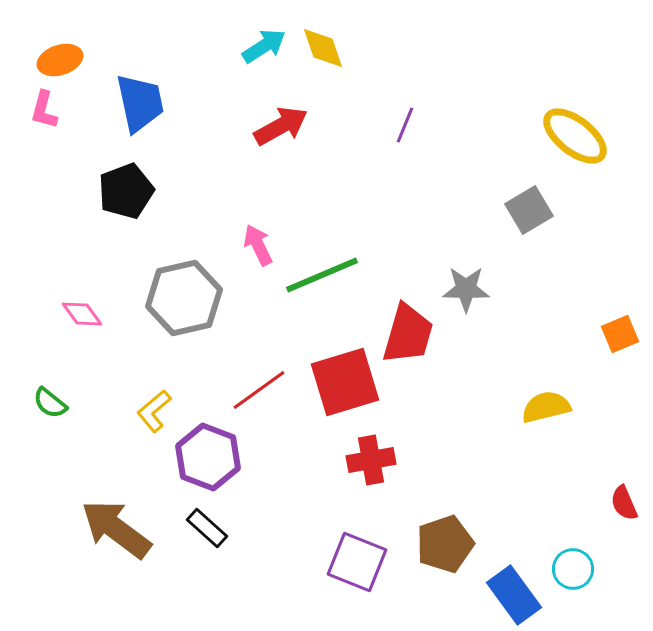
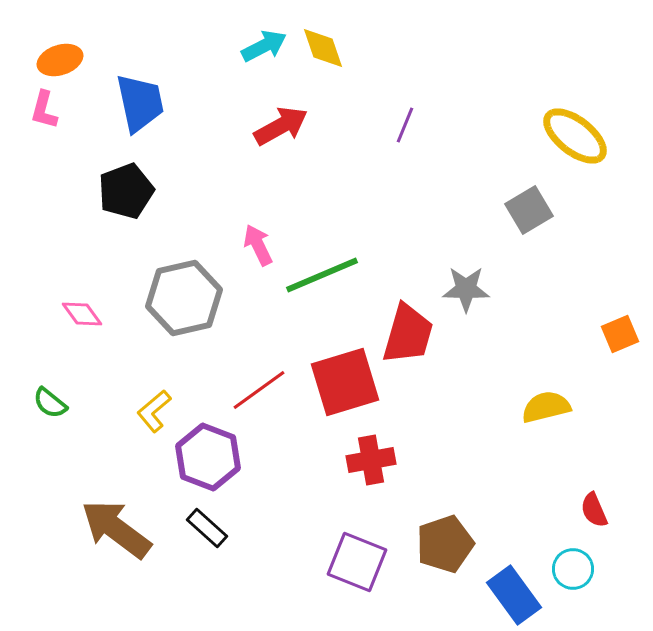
cyan arrow: rotated 6 degrees clockwise
red semicircle: moved 30 px left, 7 px down
